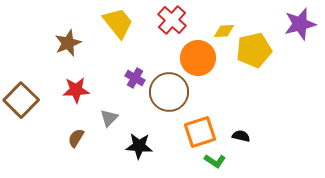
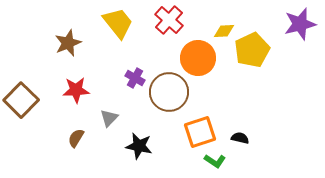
red cross: moved 3 px left
yellow pentagon: moved 2 px left; rotated 12 degrees counterclockwise
black semicircle: moved 1 px left, 2 px down
black star: rotated 8 degrees clockwise
